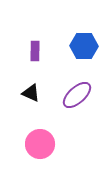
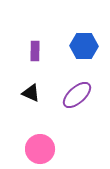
pink circle: moved 5 px down
